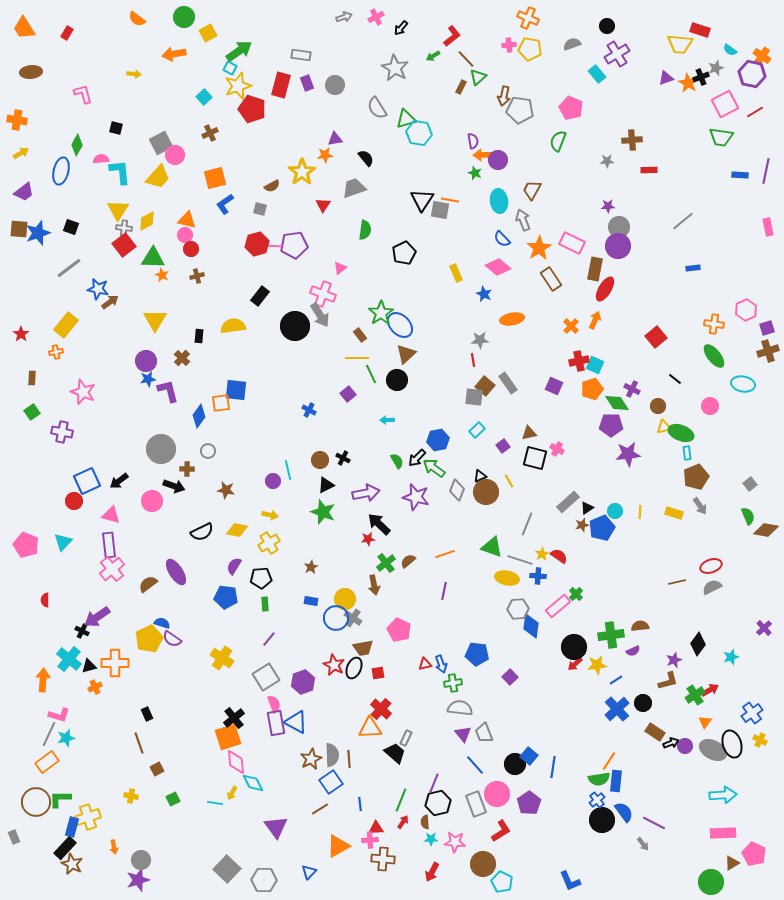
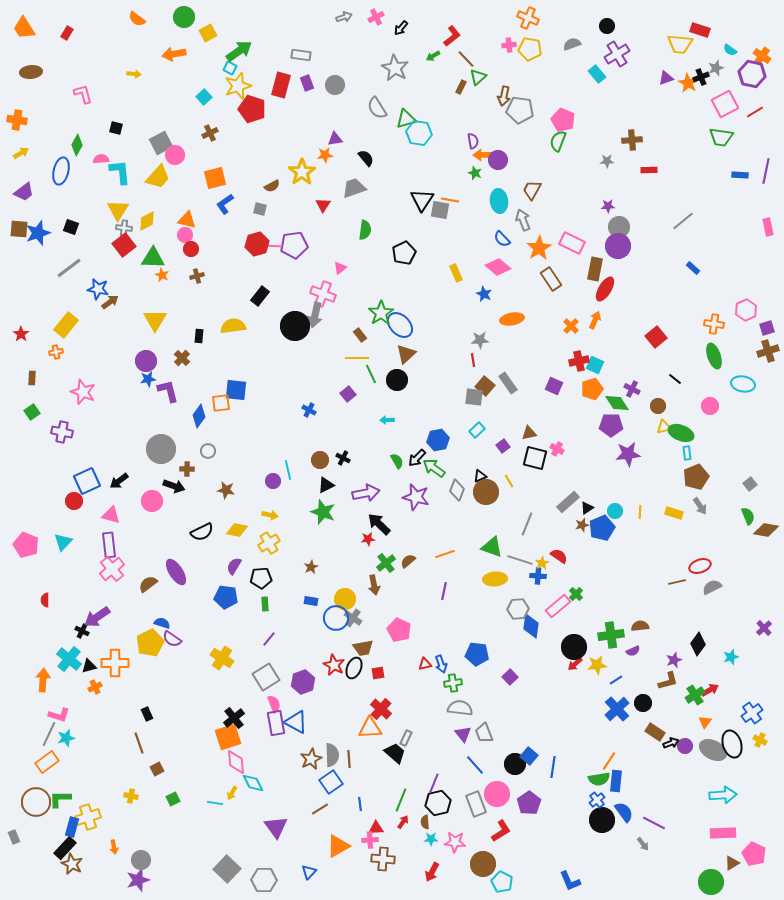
pink pentagon at (571, 108): moved 8 px left, 12 px down
blue rectangle at (693, 268): rotated 48 degrees clockwise
gray arrow at (320, 315): moved 5 px left; rotated 45 degrees clockwise
green ellipse at (714, 356): rotated 20 degrees clockwise
yellow star at (542, 554): moved 9 px down
red ellipse at (711, 566): moved 11 px left
yellow ellipse at (507, 578): moved 12 px left, 1 px down; rotated 15 degrees counterclockwise
yellow pentagon at (149, 639): moved 1 px right, 4 px down
